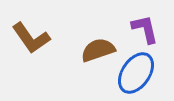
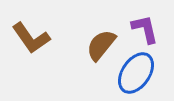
brown semicircle: moved 3 px right, 5 px up; rotated 32 degrees counterclockwise
